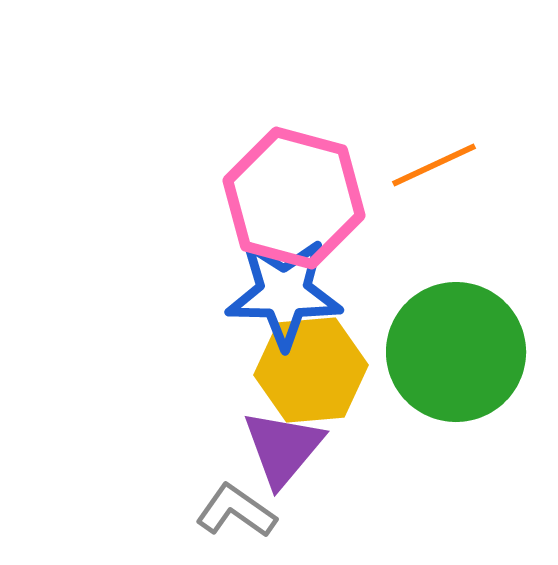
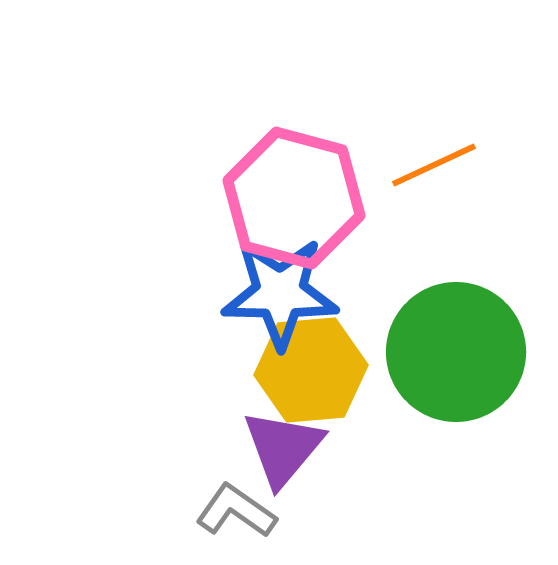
blue star: moved 4 px left
